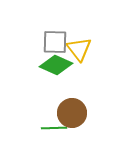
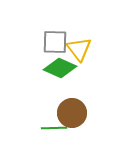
green diamond: moved 4 px right, 3 px down
